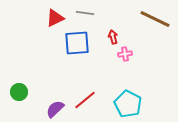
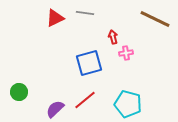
blue square: moved 12 px right, 20 px down; rotated 12 degrees counterclockwise
pink cross: moved 1 px right, 1 px up
cyan pentagon: rotated 12 degrees counterclockwise
